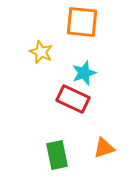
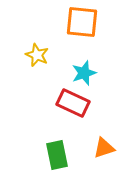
yellow star: moved 4 px left, 3 px down
red rectangle: moved 4 px down
